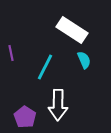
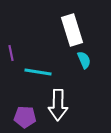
white rectangle: rotated 40 degrees clockwise
cyan line: moved 7 px left, 5 px down; rotated 72 degrees clockwise
purple pentagon: rotated 30 degrees counterclockwise
